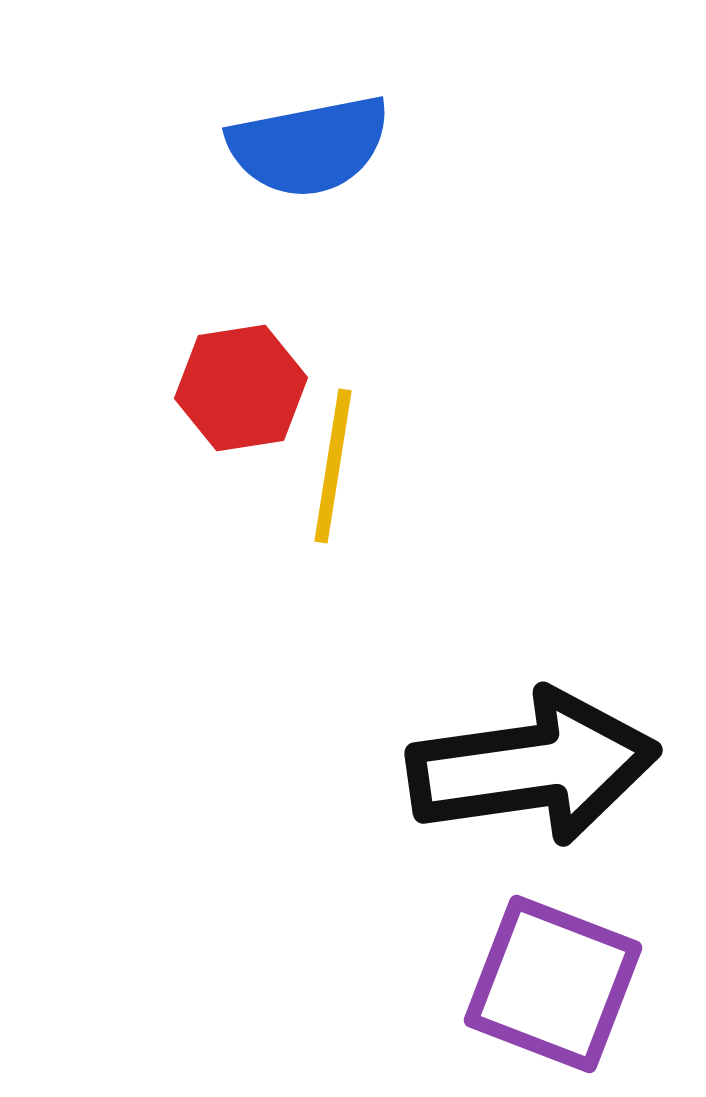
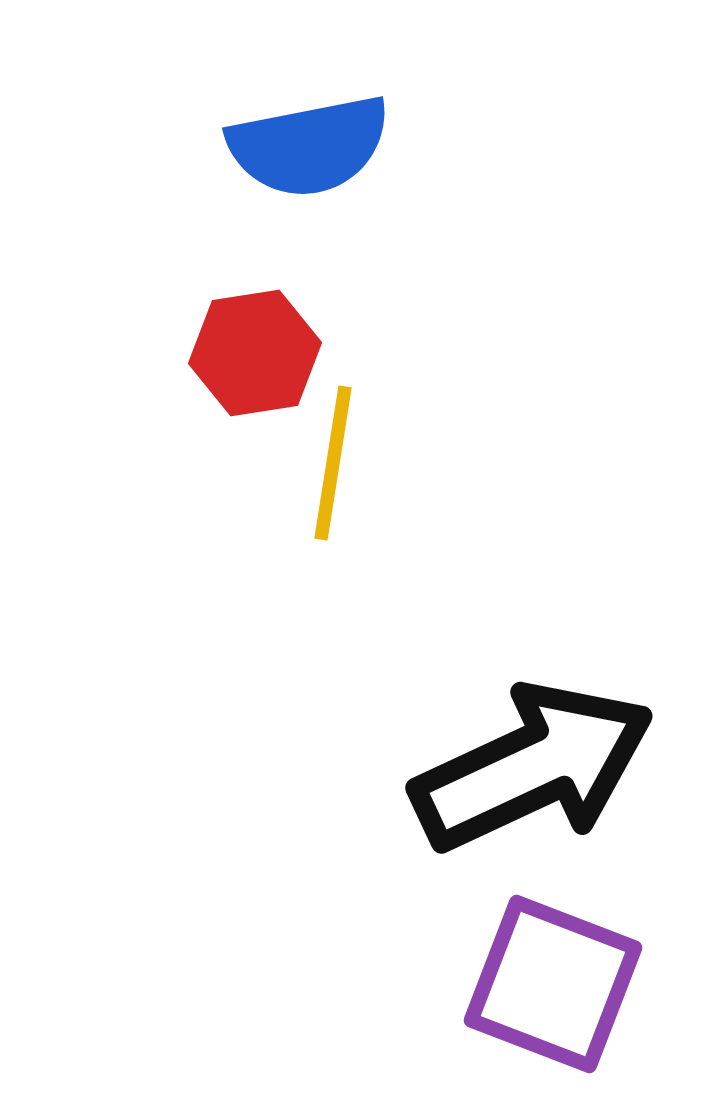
red hexagon: moved 14 px right, 35 px up
yellow line: moved 3 px up
black arrow: rotated 17 degrees counterclockwise
